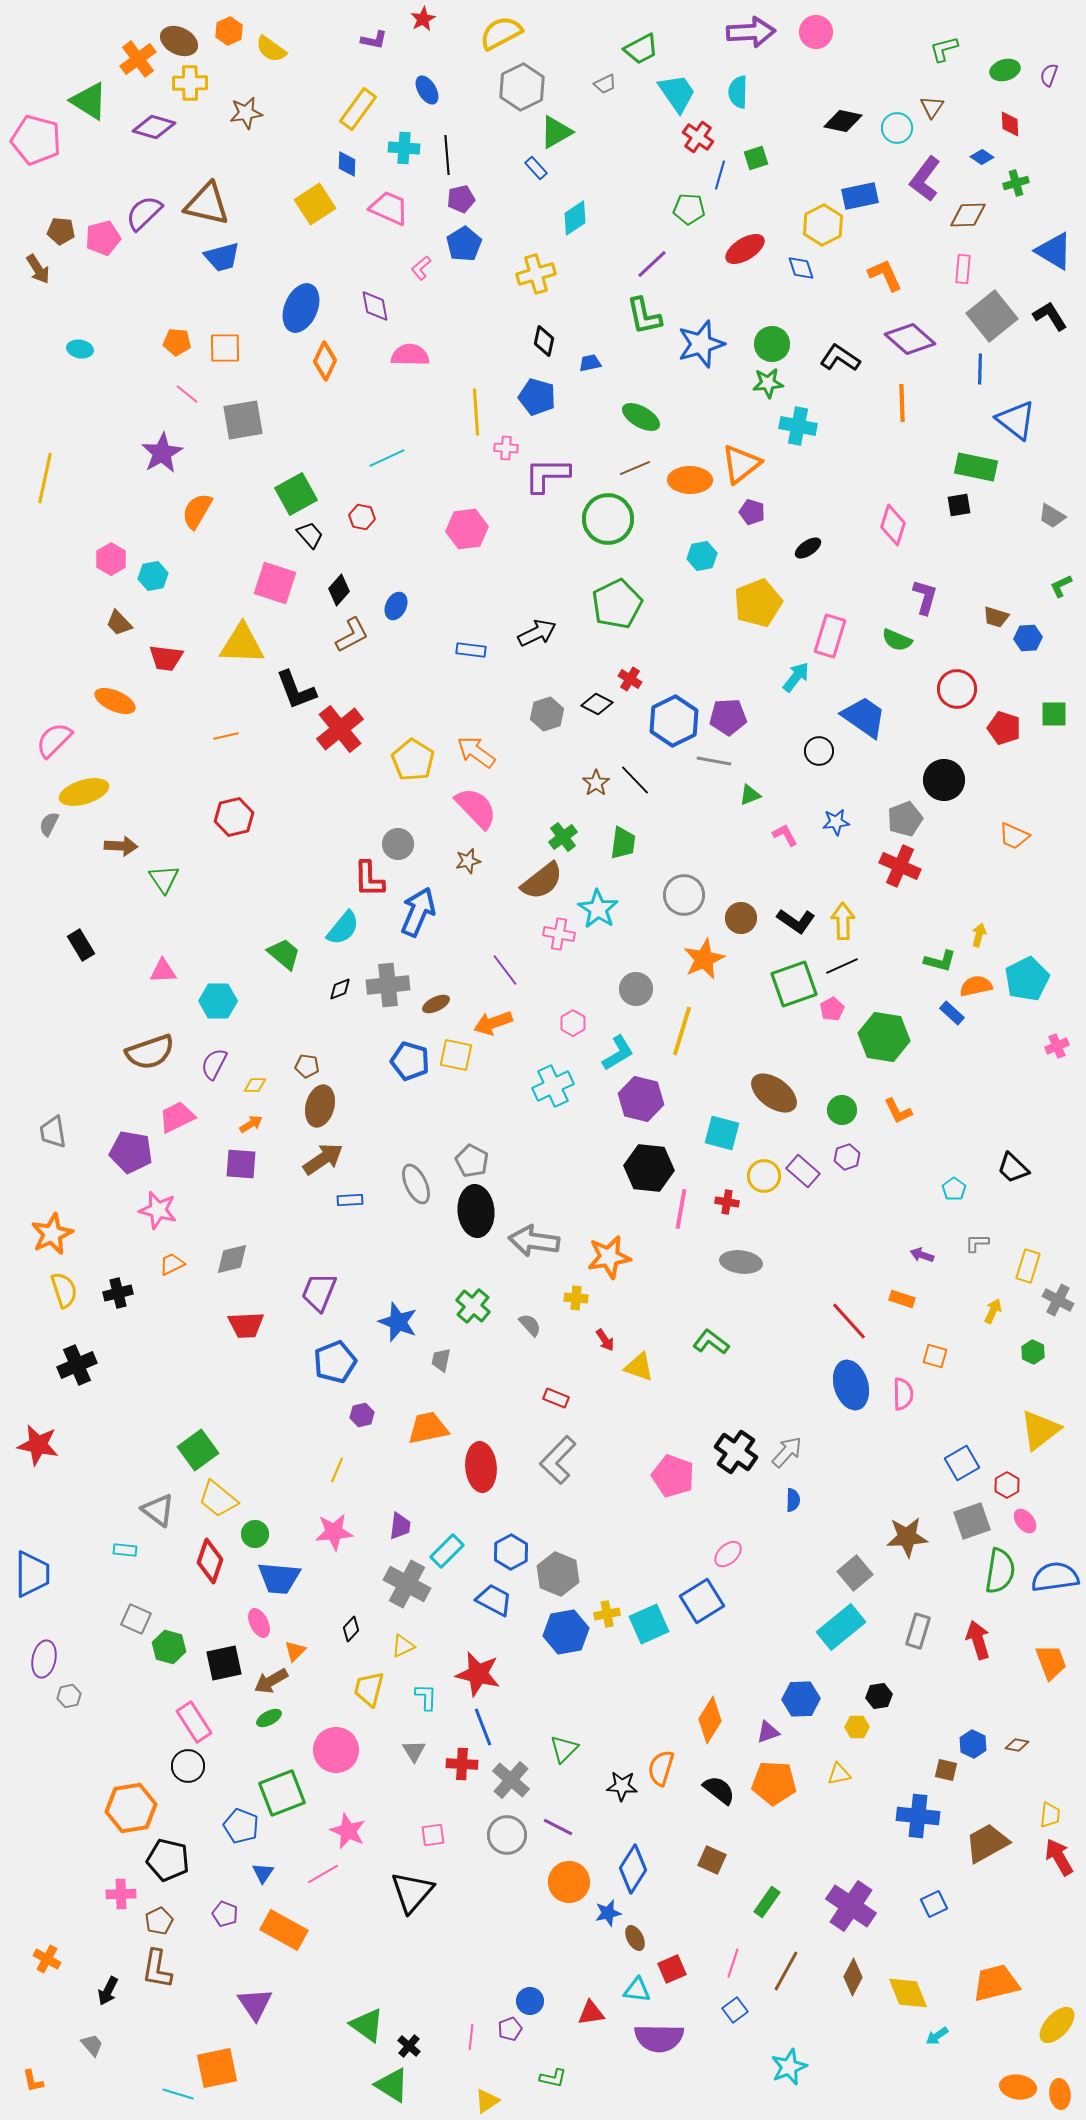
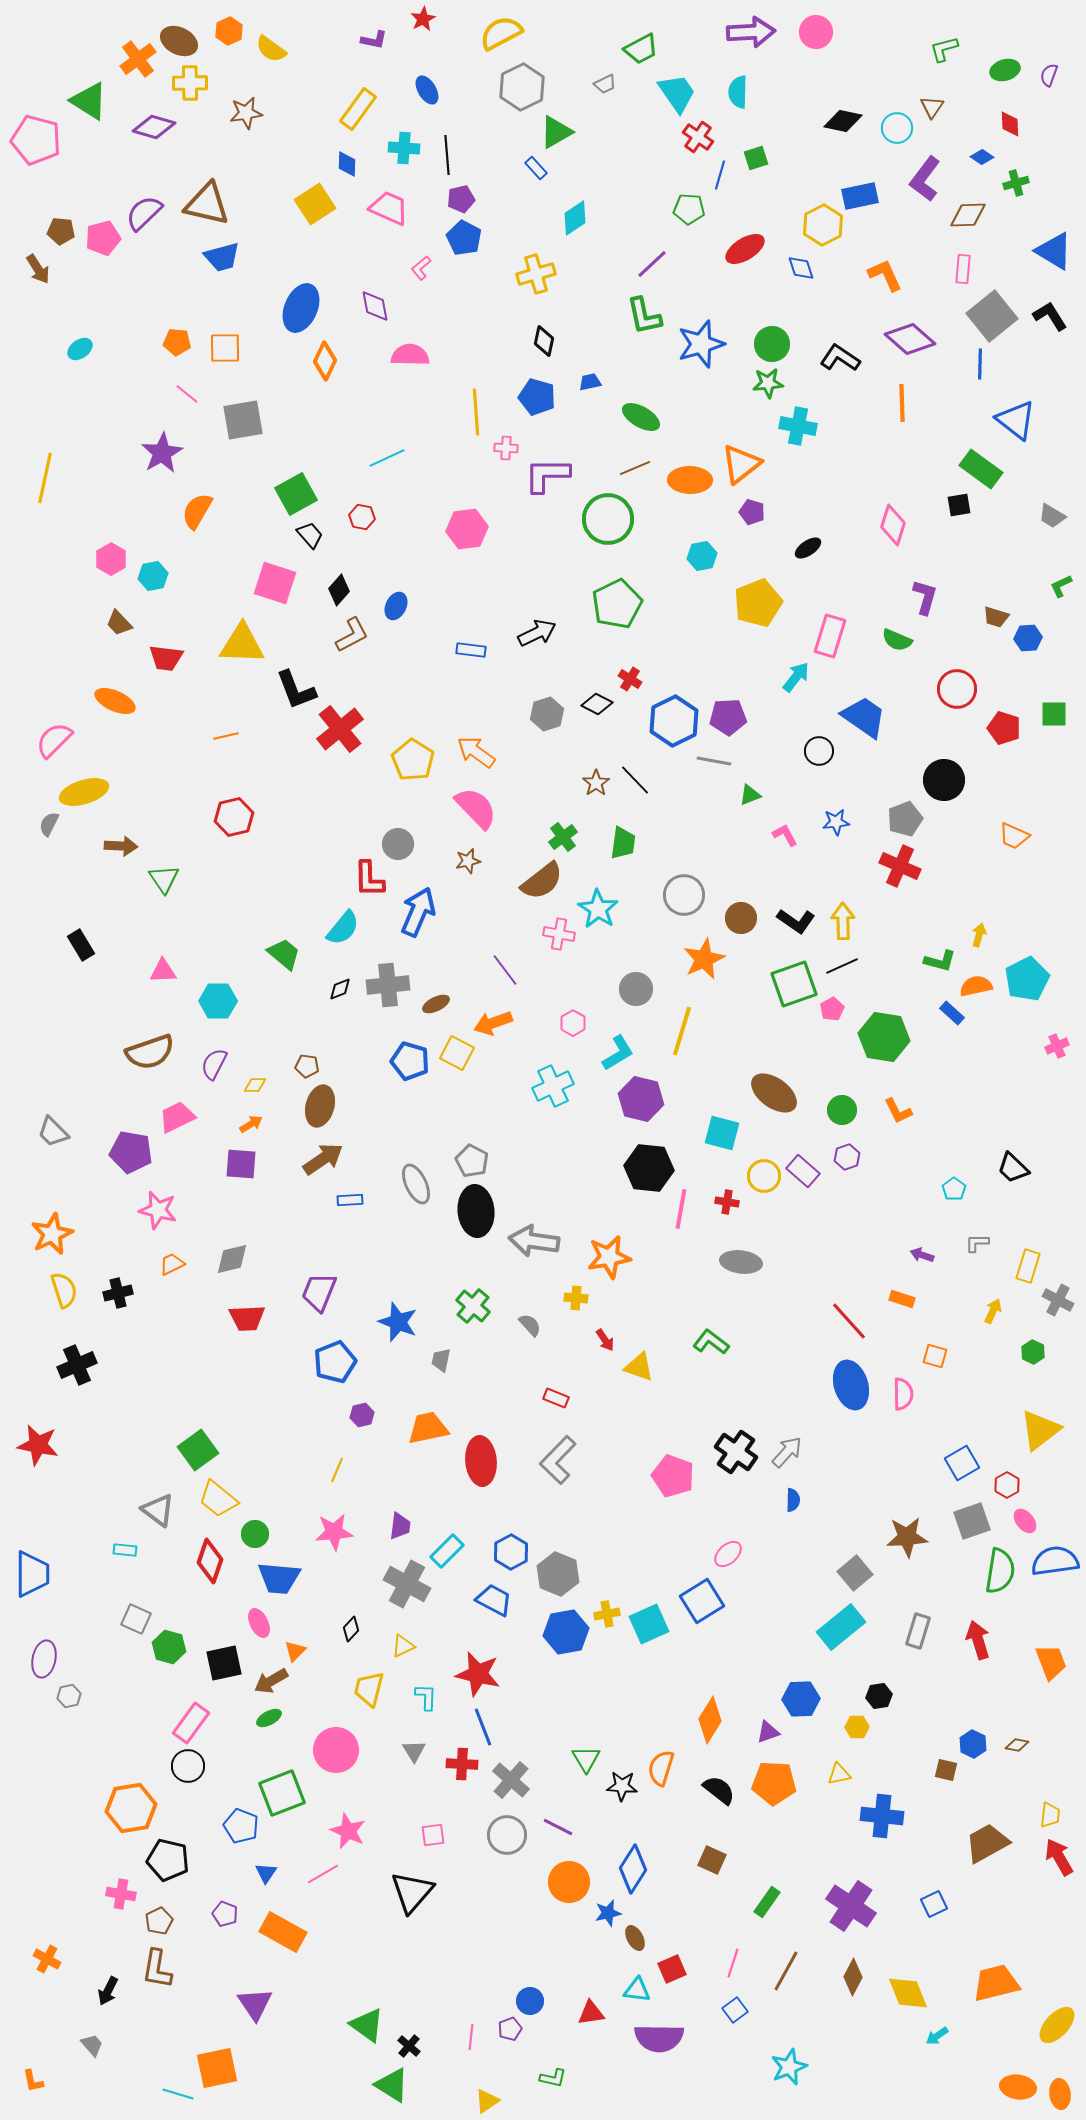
blue pentagon at (464, 244): moved 6 px up; rotated 12 degrees counterclockwise
cyan ellipse at (80, 349): rotated 45 degrees counterclockwise
blue trapezoid at (590, 363): moved 19 px down
blue line at (980, 369): moved 5 px up
green rectangle at (976, 467): moved 5 px right, 2 px down; rotated 24 degrees clockwise
yellow square at (456, 1055): moved 1 px right, 2 px up; rotated 16 degrees clockwise
gray trapezoid at (53, 1132): rotated 36 degrees counterclockwise
red trapezoid at (246, 1325): moved 1 px right, 7 px up
red ellipse at (481, 1467): moved 6 px up
blue semicircle at (1055, 1577): moved 16 px up
pink rectangle at (194, 1722): moved 3 px left, 1 px down; rotated 69 degrees clockwise
green triangle at (564, 1749): moved 22 px right, 10 px down; rotated 16 degrees counterclockwise
blue cross at (918, 1816): moved 36 px left
blue triangle at (263, 1873): moved 3 px right
pink cross at (121, 1894): rotated 12 degrees clockwise
orange rectangle at (284, 1930): moved 1 px left, 2 px down
